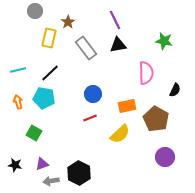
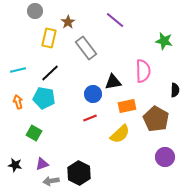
purple line: rotated 24 degrees counterclockwise
black triangle: moved 5 px left, 37 px down
pink semicircle: moved 3 px left, 2 px up
black semicircle: rotated 24 degrees counterclockwise
